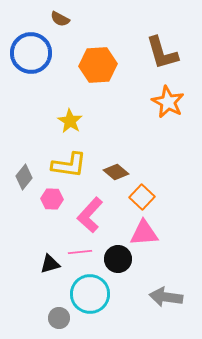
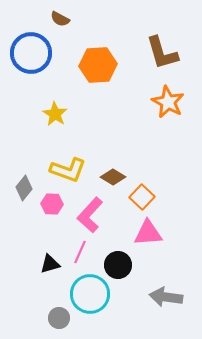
yellow star: moved 15 px left, 7 px up
yellow L-shape: moved 1 px left, 5 px down; rotated 12 degrees clockwise
brown diamond: moved 3 px left, 5 px down; rotated 10 degrees counterclockwise
gray diamond: moved 11 px down
pink hexagon: moved 5 px down
pink triangle: moved 4 px right
pink line: rotated 60 degrees counterclockwise
black circle: moved 6 px down
